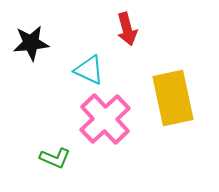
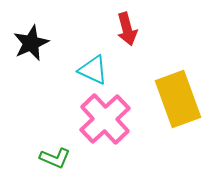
black star: rotated 18 degrees counterclockwise
cyan triangle: moved 4 px right
yellow rectangle: moved 5 px right, 1 px down; rotated 8 degrees counterclockwise
